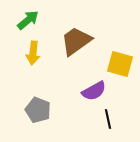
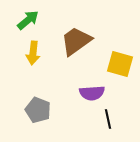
purple semicircle: moved 2 px left, 2 px down; rotated 25 degrees clockwise
